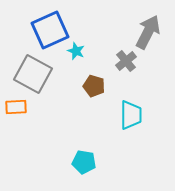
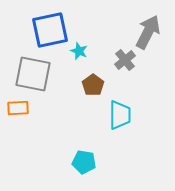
blue square: rotated 12 degrees clockwise
cyan star: moved 3 px right
gray cross: moved 1 px left, 1 px up
gray square: rotated 18 degrees counterclockwise
brown pentagon: moved 1 px left, 1 px up; rotated 20 degrees clockwise
orange rectangle: moved 2 px right, 1 px down
cyan trapezoid: moved 11 px left
